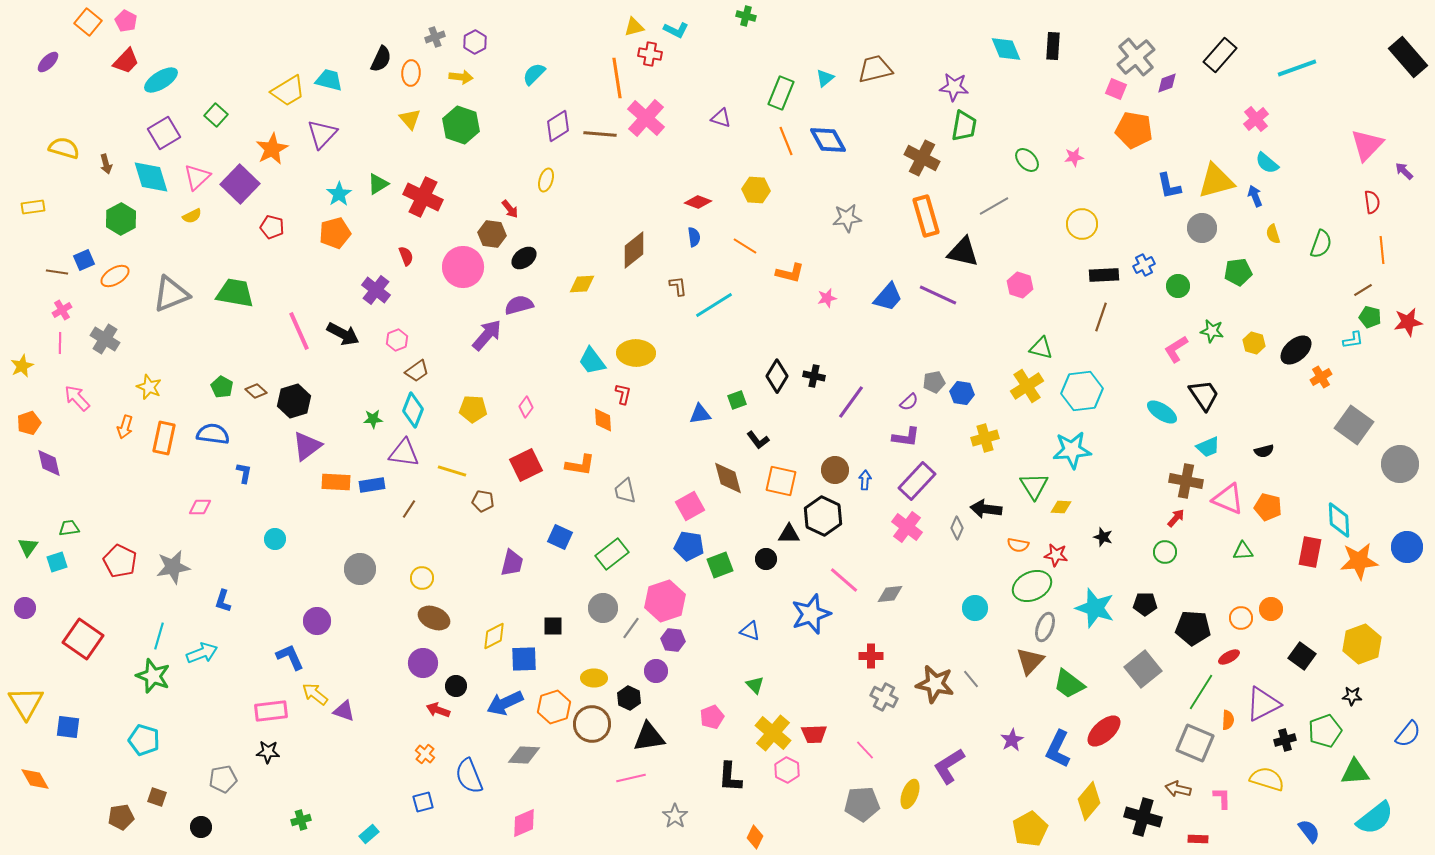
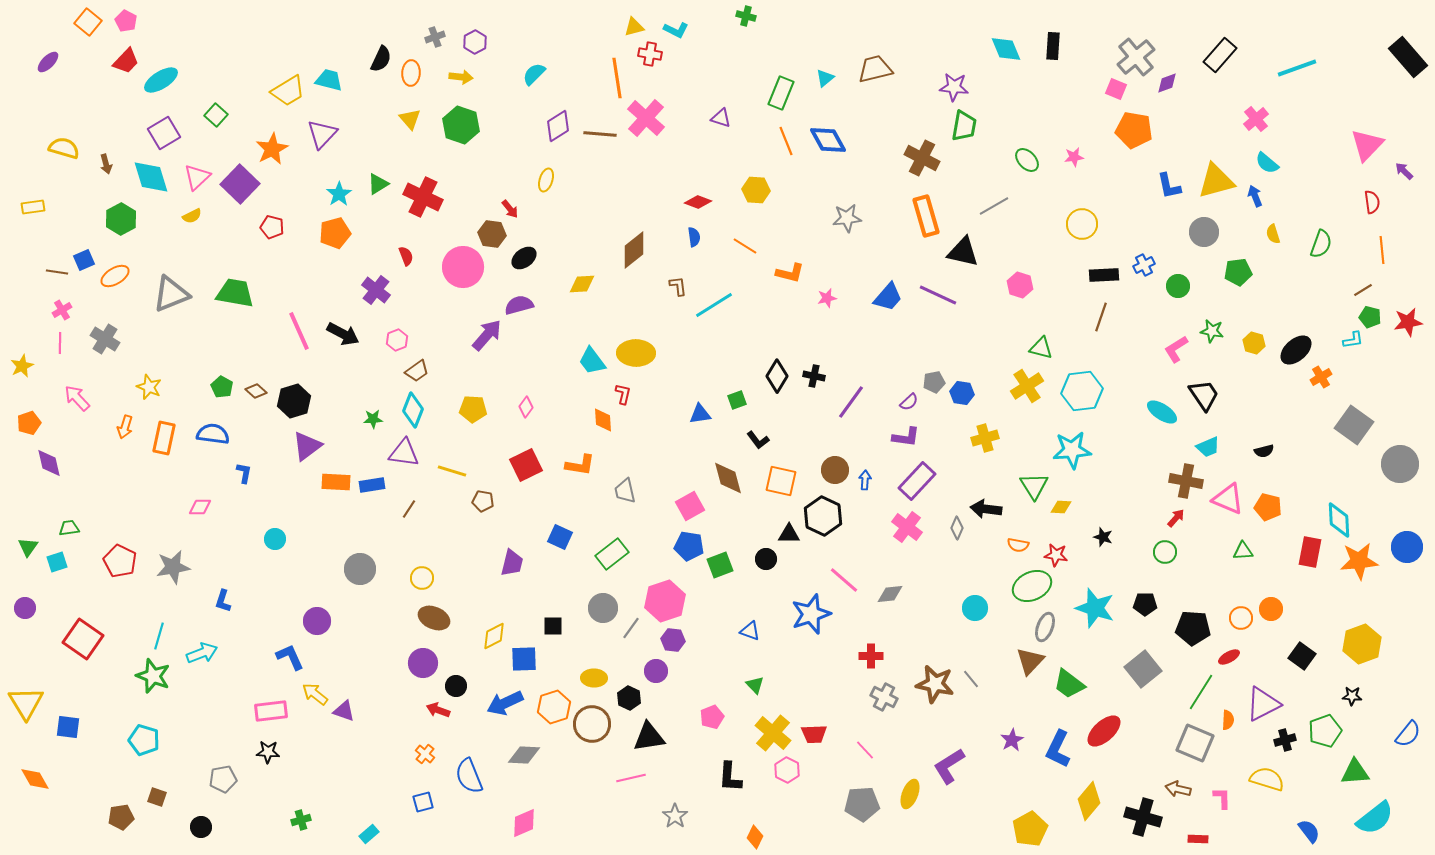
gray circle at (1202, 228): moved 2 px right, 4 px down
